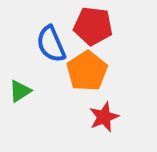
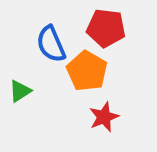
red pentagon: moved 13 px right, 2 px down
orange pentagon: rotated 9 degrees counterclockwise
